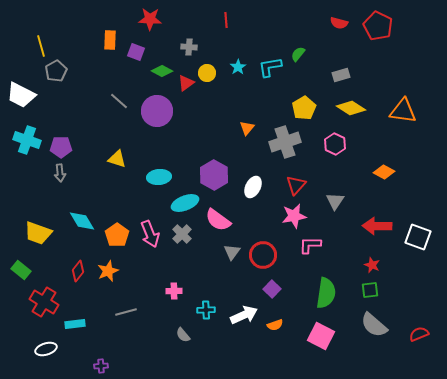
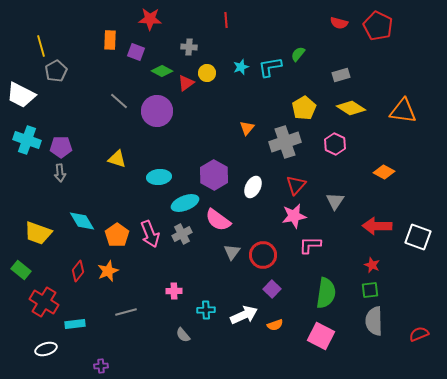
cyan star at (238, 67): moved 3 px right; rotated 14 degrees clockwise
gray cross at (182, 234): rotated 18 degrees clockwise
gray semicircle at (374, 325): moved 4 px up; rotated 48 degrees clockwise
